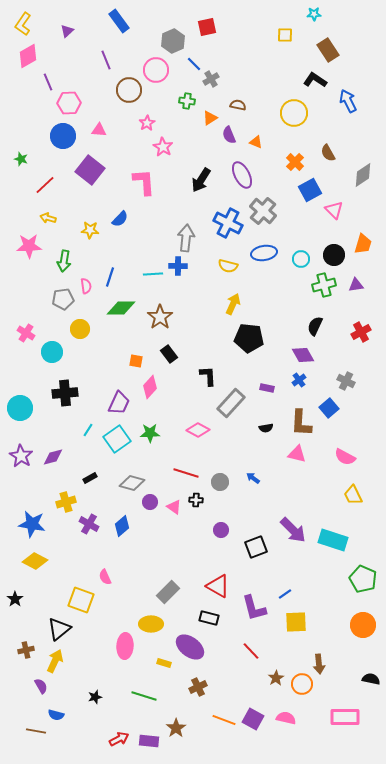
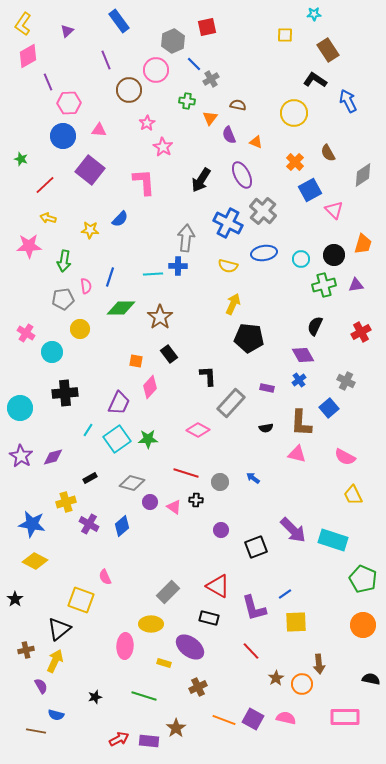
orange triangle at (210, 118): rotated 21 degrees counterclockwise
green star at (150, 433): moved 2 px left, 6 px down
